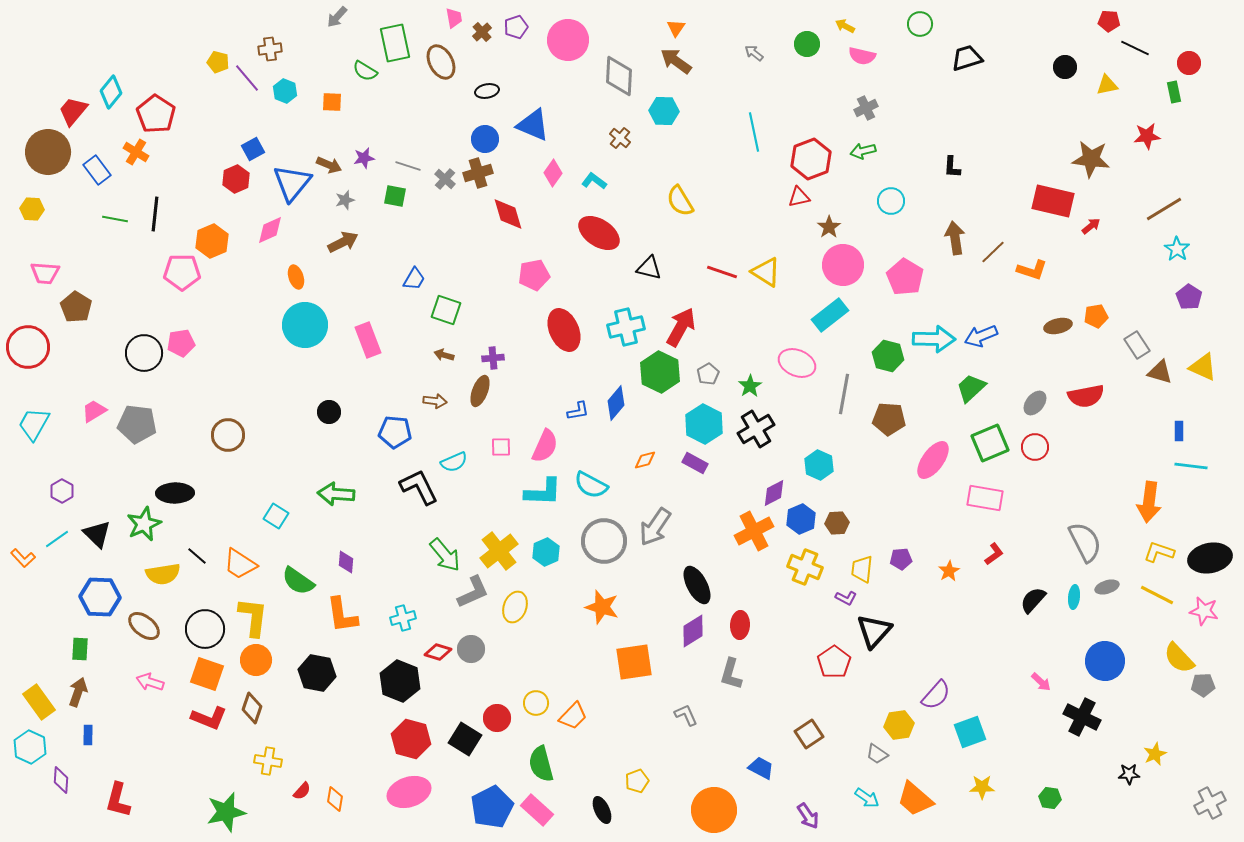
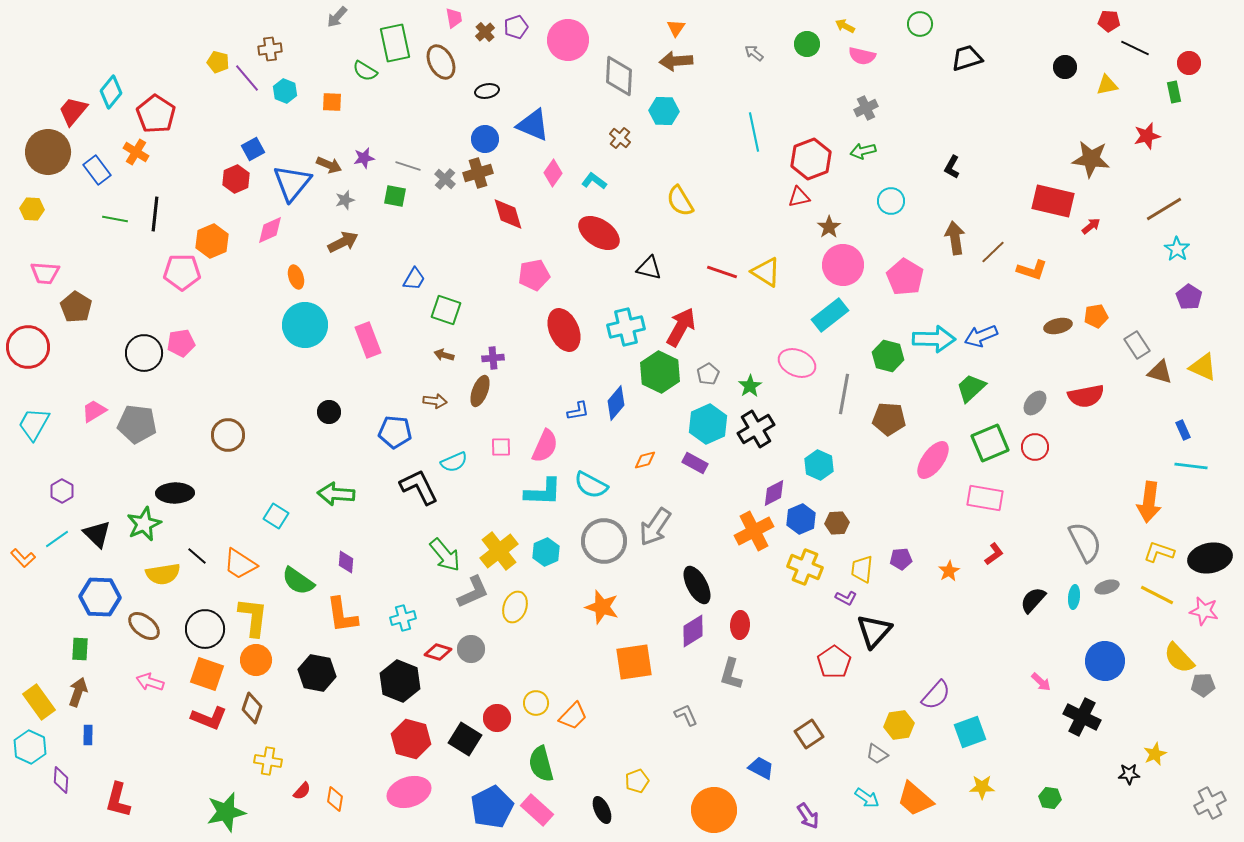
brown cross at (482, 32): moved 3 px right
brown arrow at (676, 61): rotated 40 degrees counterclockwise
red star at (1147, 136): rotated 8 degrees counterclockwise
black L-shape at (952, 167): rotated 25 degrees clockwise
cyan hexagon at (704, 424): moved 4 px right; rotated 9 degrees clockwise
blue rectangle at (1179, 431): moved 4 px right, 1 px up; rotated 24 degrees counterclockwise
